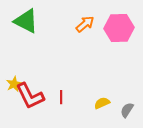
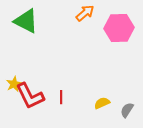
orange arrow: moved 11 px up
